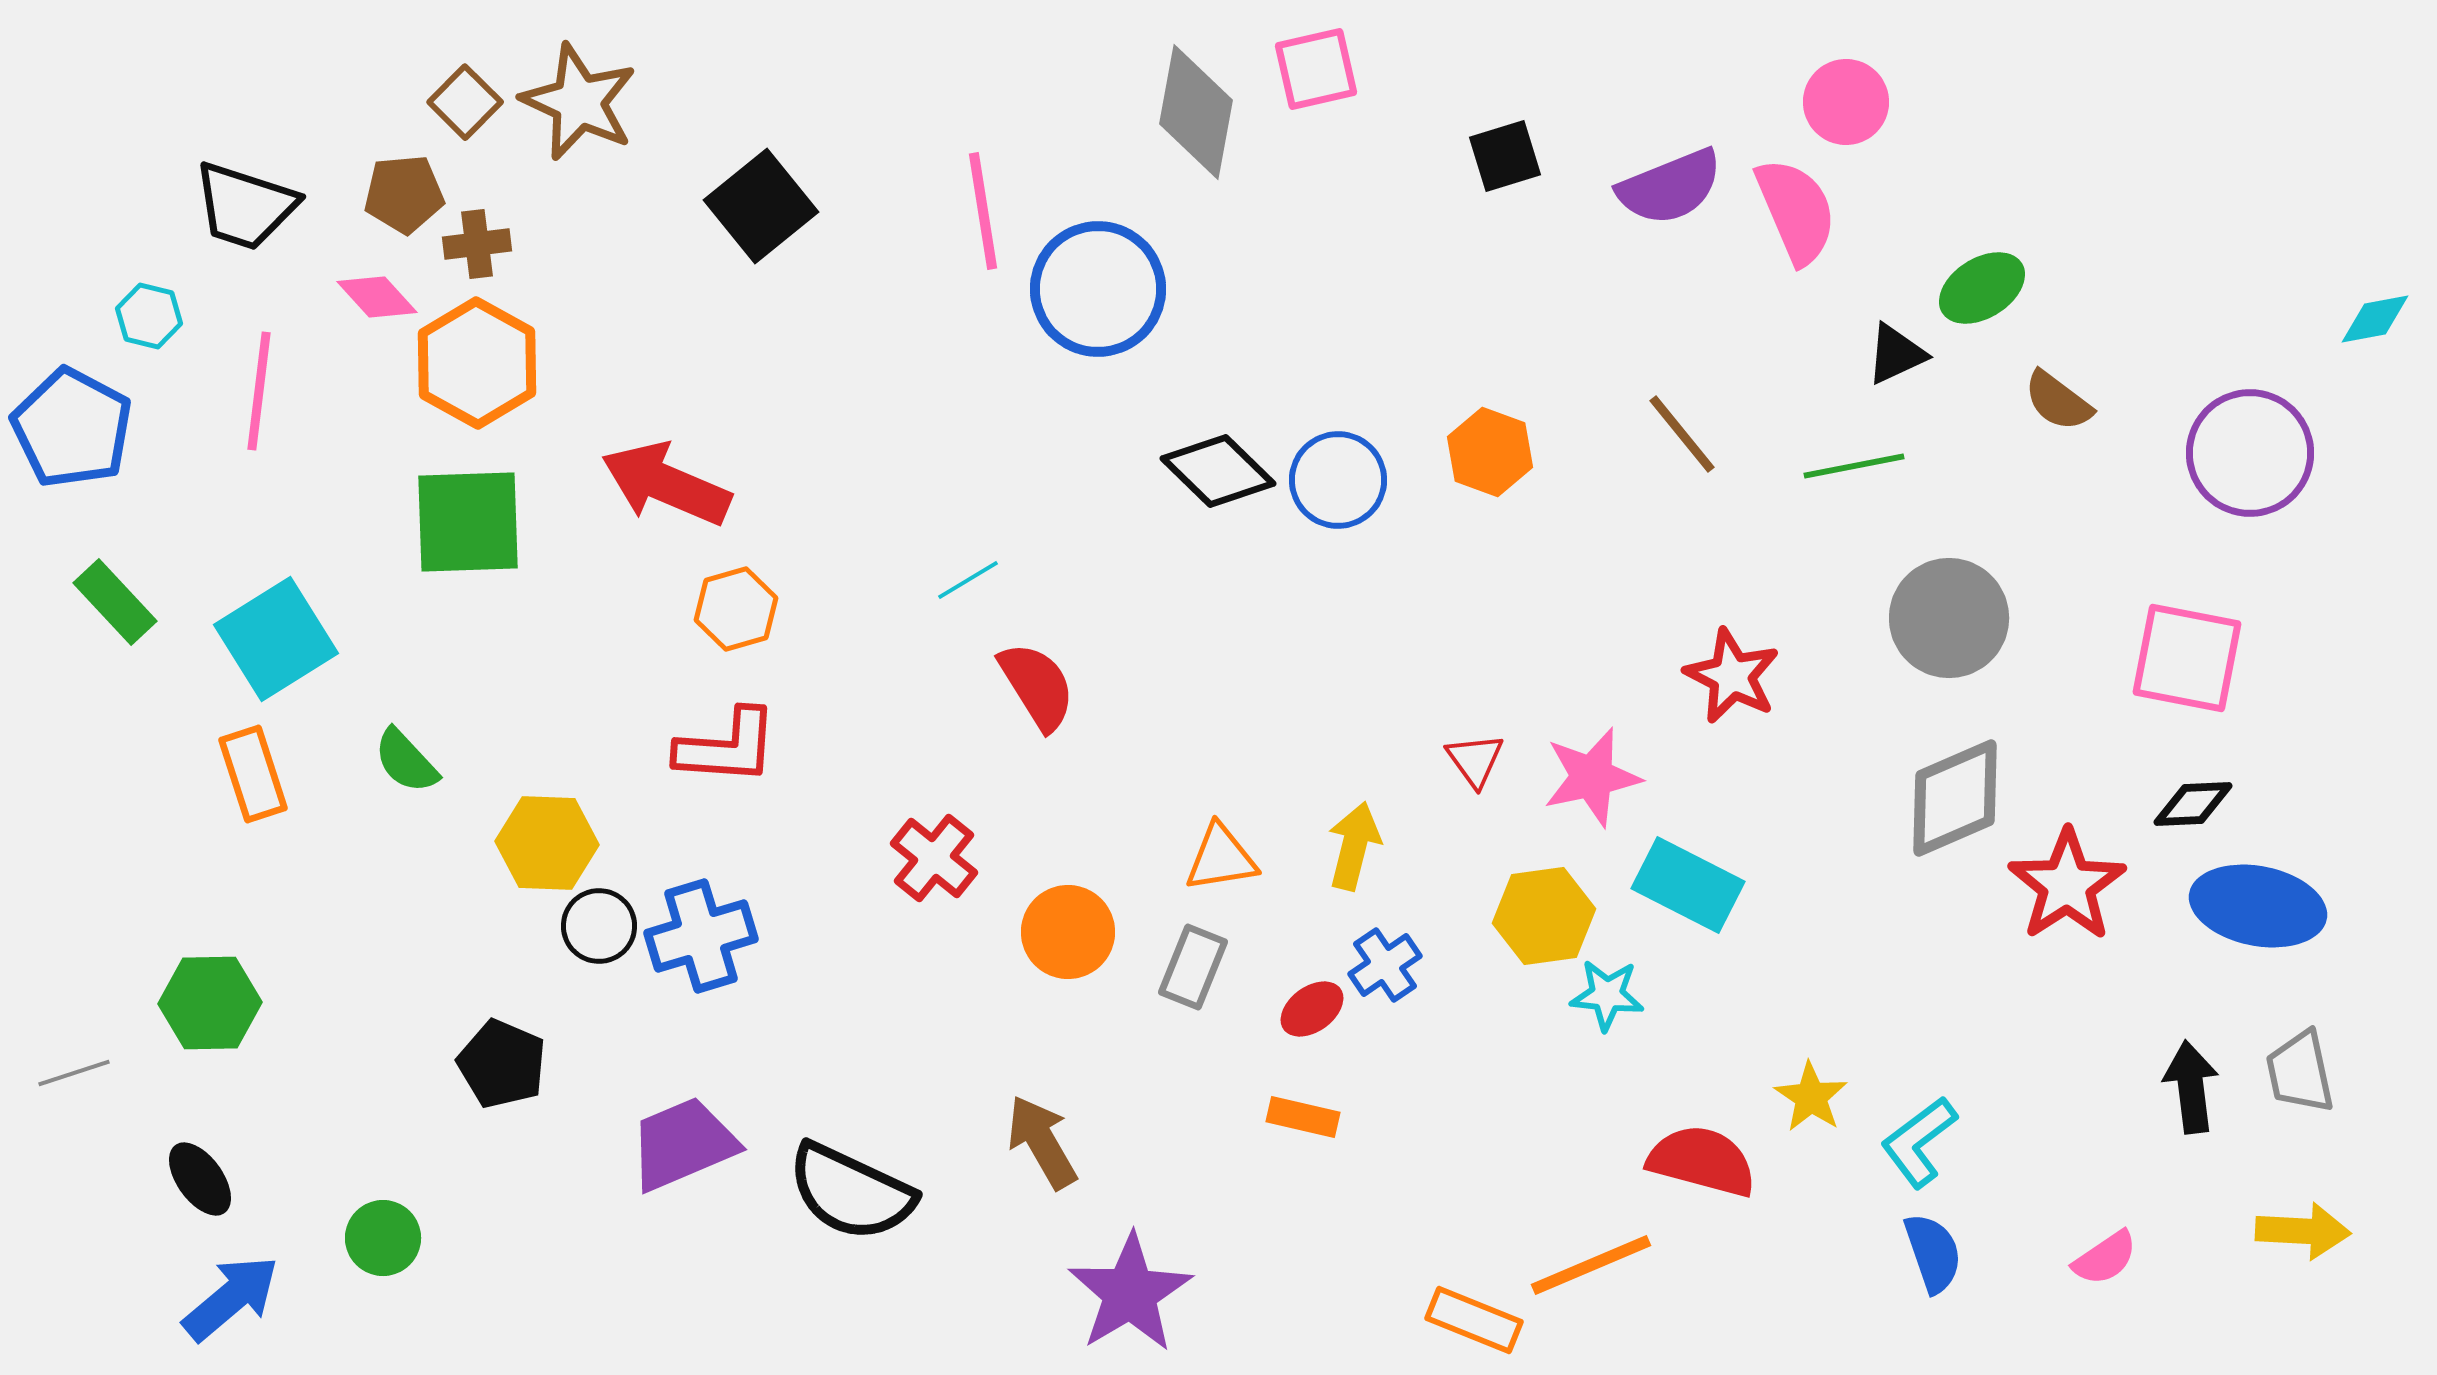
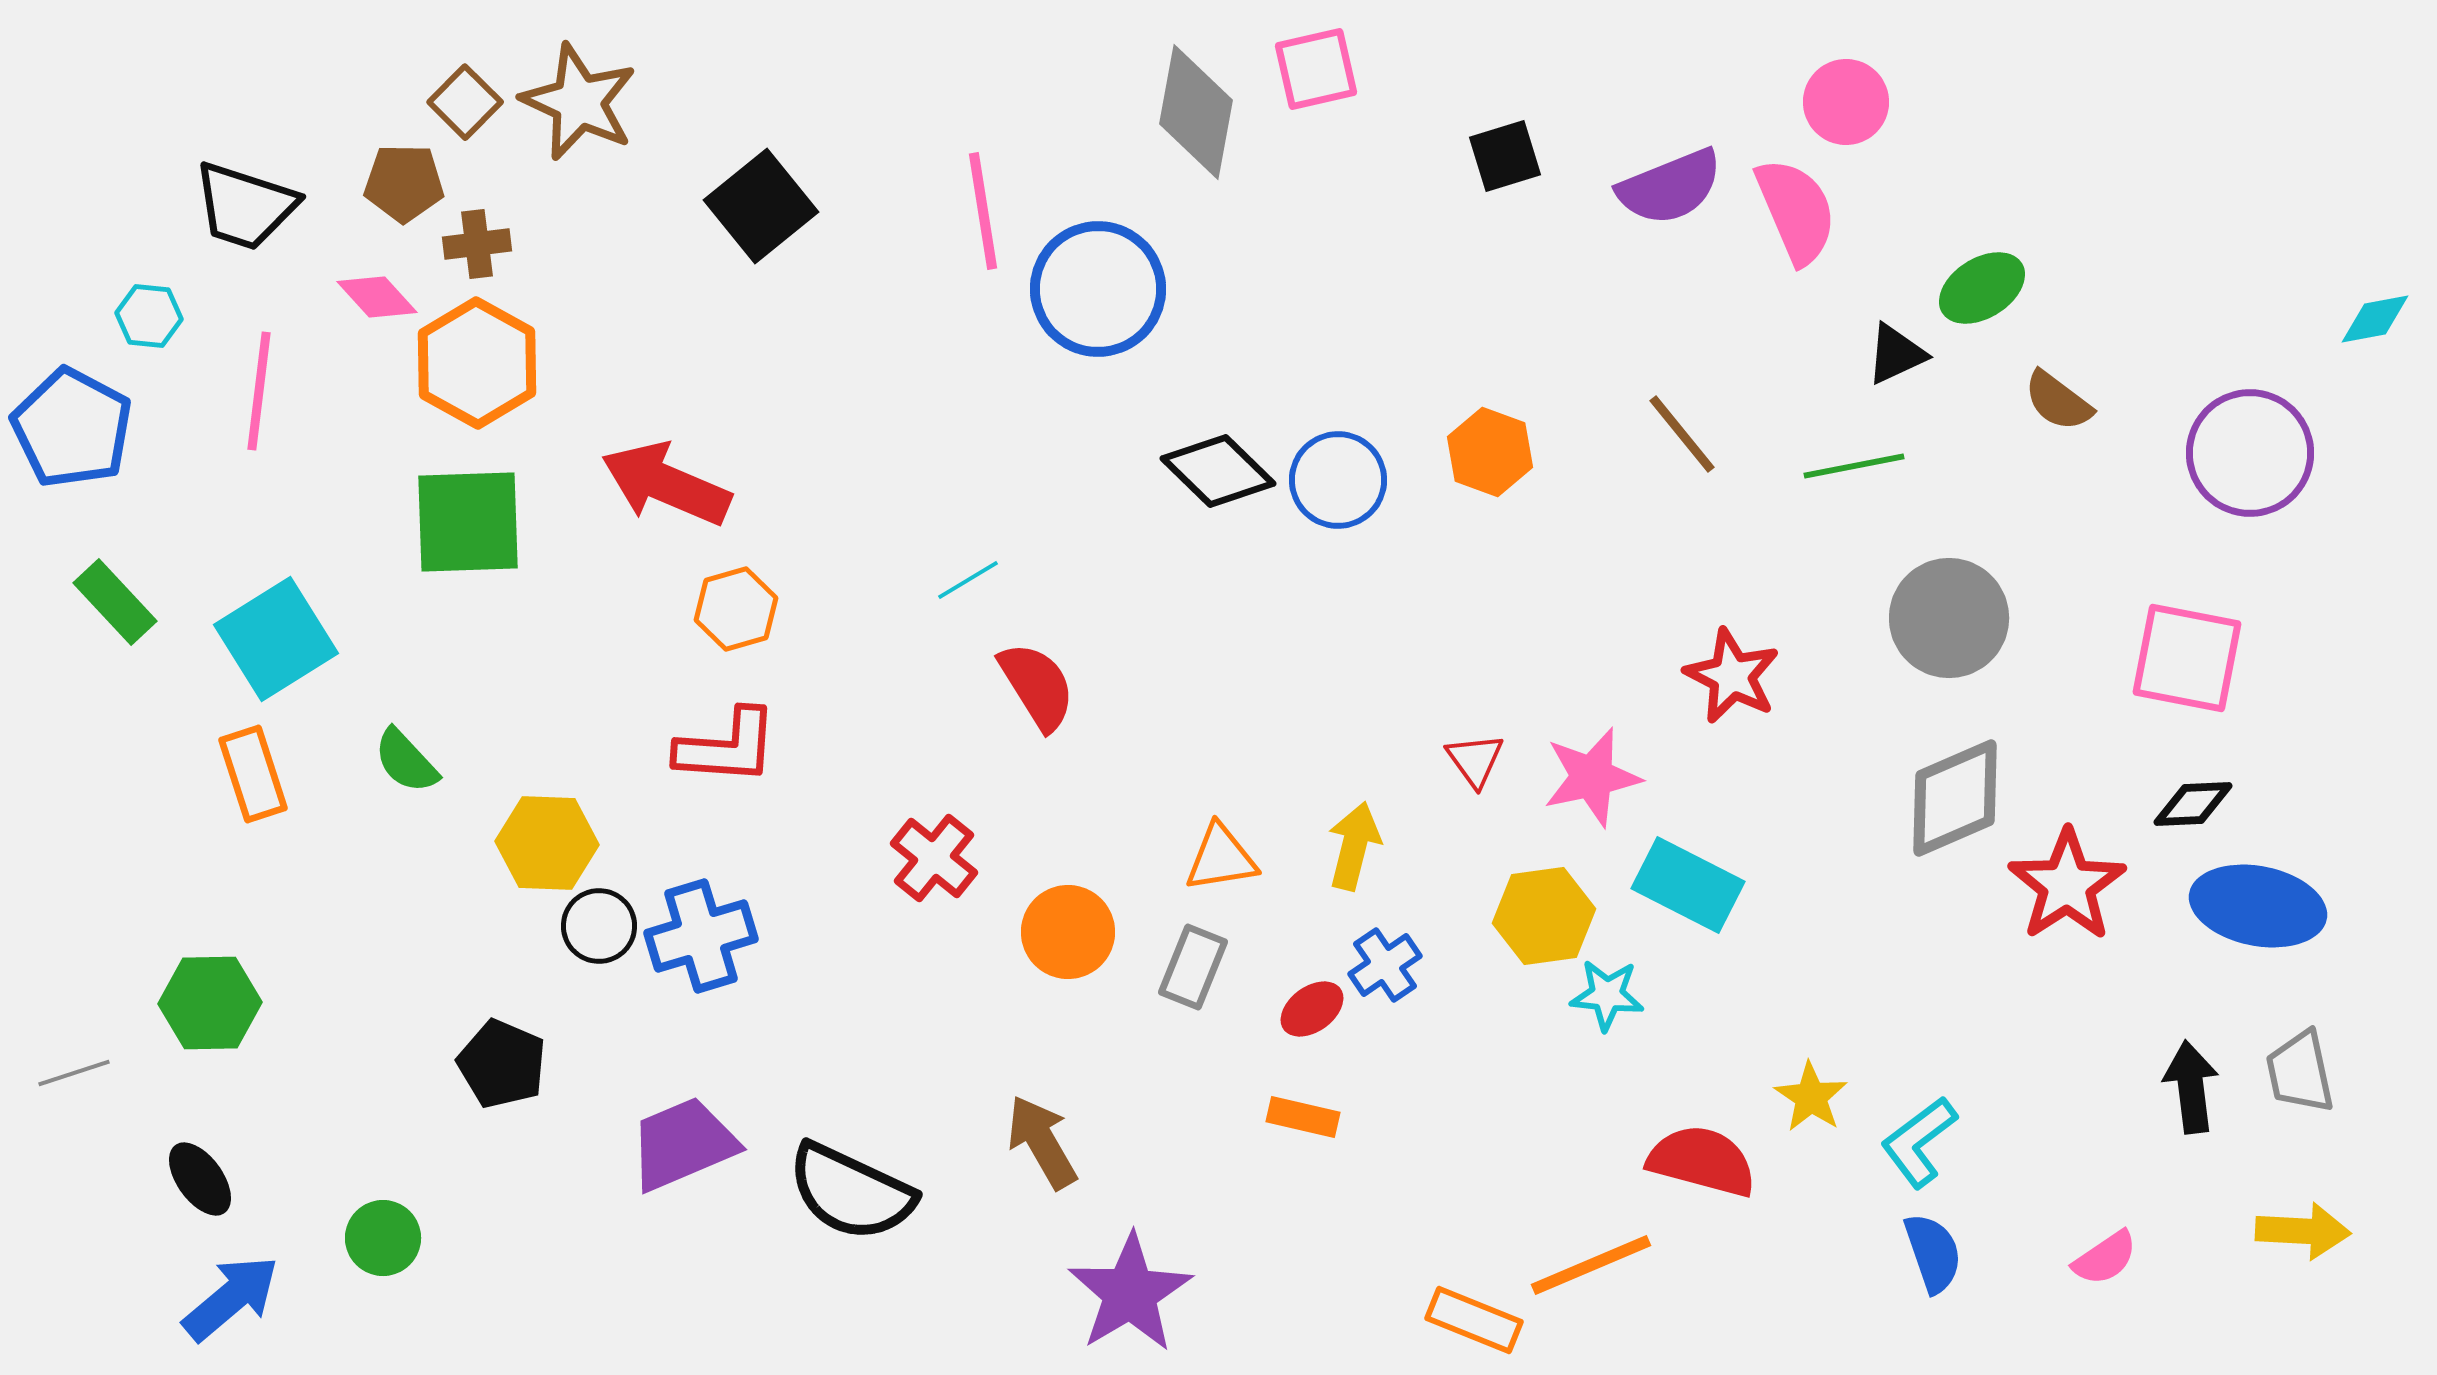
brown pentagon at (404, 194): moved 11 px up; rotated 6 degrees clockwise
cyan hexagon at (149, 316): rotated 8 degrees counterclockwise
